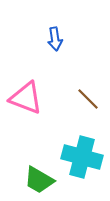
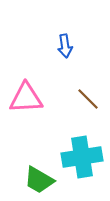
blue arrow: moved 10 px right, 7 px down
pink triangle: rotated 24 degrees counterclockwise
cyan cross: rotated 24 degrees counterclockwise
